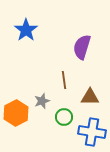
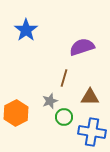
purple semicircle: rotated 55 degrees clockwise
brown line: moved 2 px up; rotated 24 degrees clockwise
gray star: moved 8 px right
